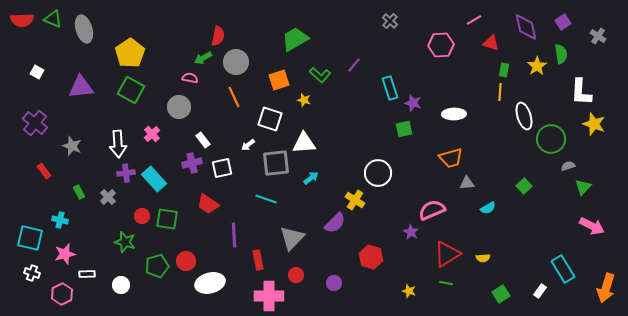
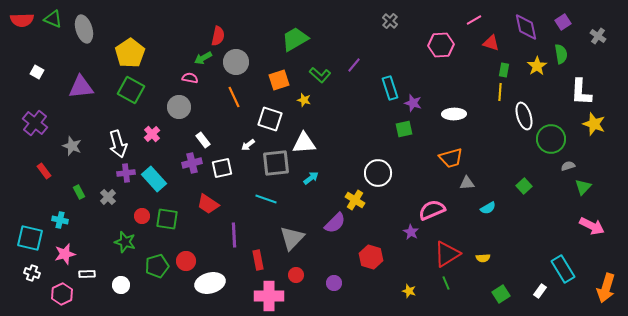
white arrow at (118, 144): rotated 12 degrees counterclockwise
green line at (446, 283): rotated 56 degrees clockwise
